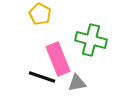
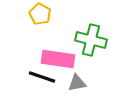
pink rectangle: rotated 60 degrees counterclockwise
